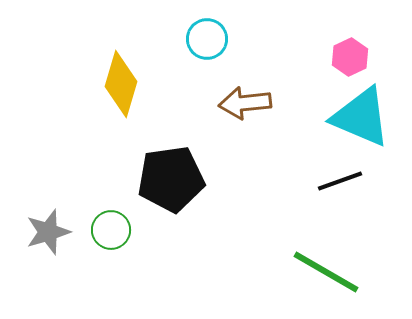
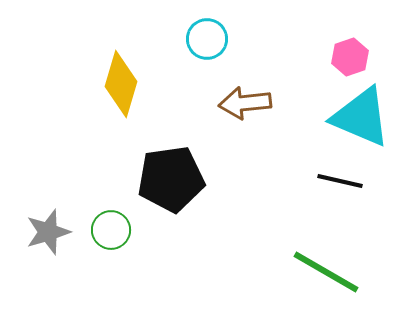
pink hexagon: rotated 6 degrees clockwise
black line: rotated 33 degrees clockwise
